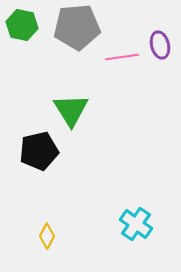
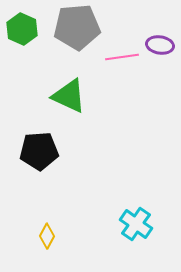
green hexagon: moved 4 px down; rotated 12 degrees clockwise
purple ellipse: rotated 68 degrees counterclockwise
green triangle: moved 2 px left, 14 px up; rotated 33 degrees counterclockwise
black pentagon: rotated 9 degrees clockwise
